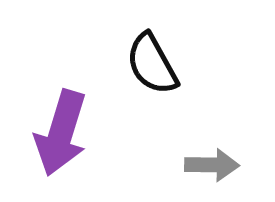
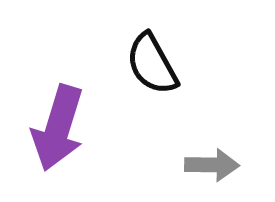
purple arrow: moved 3 px left, 5 px up
